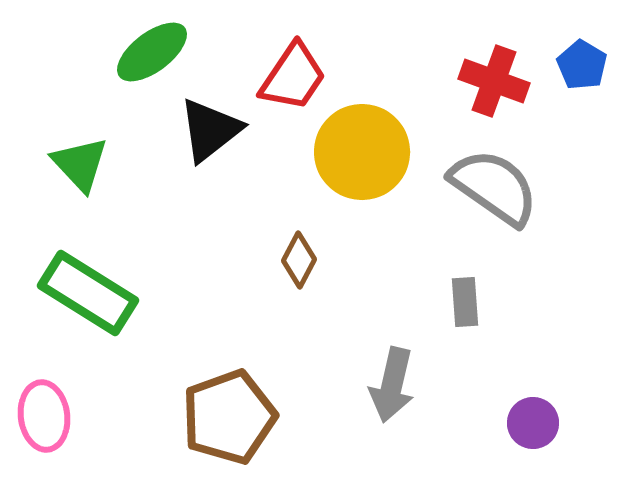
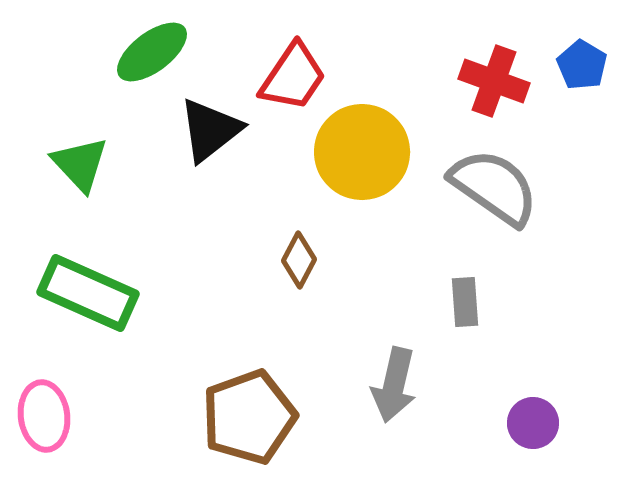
green rectangle: rotated 8 degrees counterclockwise
gray arrow: moved 2 px right
brown pentagon: moved 20 px right
